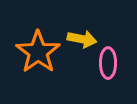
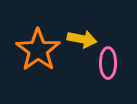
orange star: moved 2 px up
